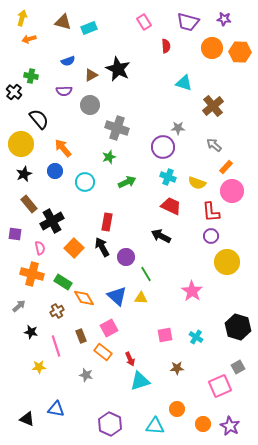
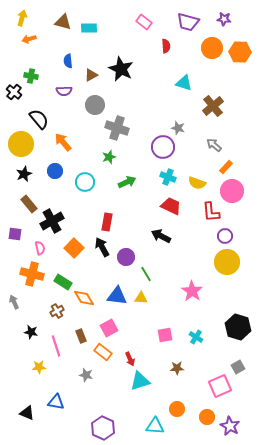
pink rectangle at (144, 22): rotated 21 degrees counterclockwise
cyan rectangle at (89, 28): rotated 21 degrees clockwise
blue semicircle at (68, 61): rotated 104 degrees clockwise
black star at (118, 69): moved 3 px right
gray circle at (90, 105): moved 5 px right
gray star at (178, 128): rotated 16 degrees clockwise
orange arrow at (63, 148): moved 6 px up
purple circle at (211, 236): moved 14 px right
blue triangle at (117, 296): rotated 35 degrees counterclockwise
gray arrow at (19, 306): moved 5 px left, 4 px up; rotated 72 degrees counterclockwise
blue triangle at (56, 409): moved 7 px up
black triangle at (27, 419): moved 6 px up
purple hexagon at (110, 424): moved 7 px left, 4 px down
orange circle at (203, 424): moved 4 px right, 7 px up
